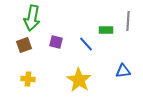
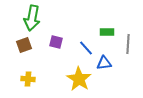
gray line: moved 23 px down
green rectangle: moved 1 px right, 2 px down
blue line: moved 4 px down
blue triangle: moved 19 px left, 8 px up
yellow star: moved 1 px up
